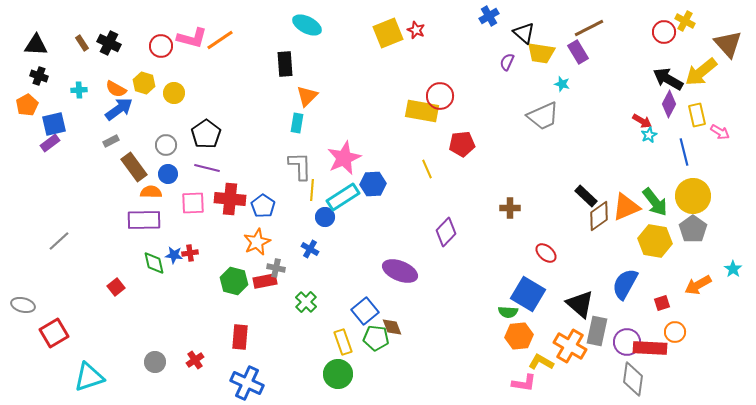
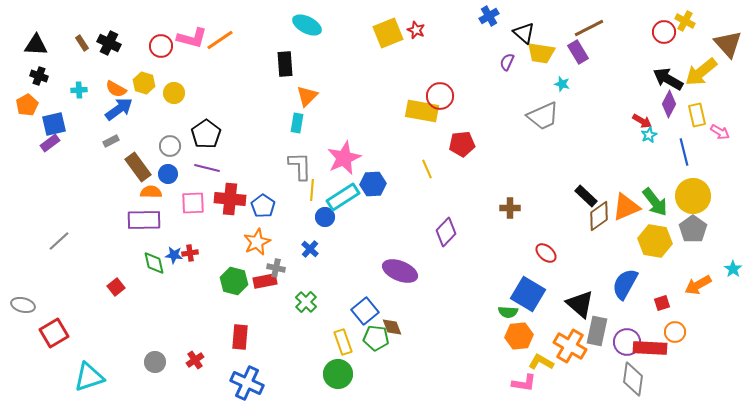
gray circle at (166, 145): moved 4 px right, 1 px down
brown rectangle at (134, 167): moved 4 px right
blue cross at (310, 249): rotated 12 degrees clockwise
